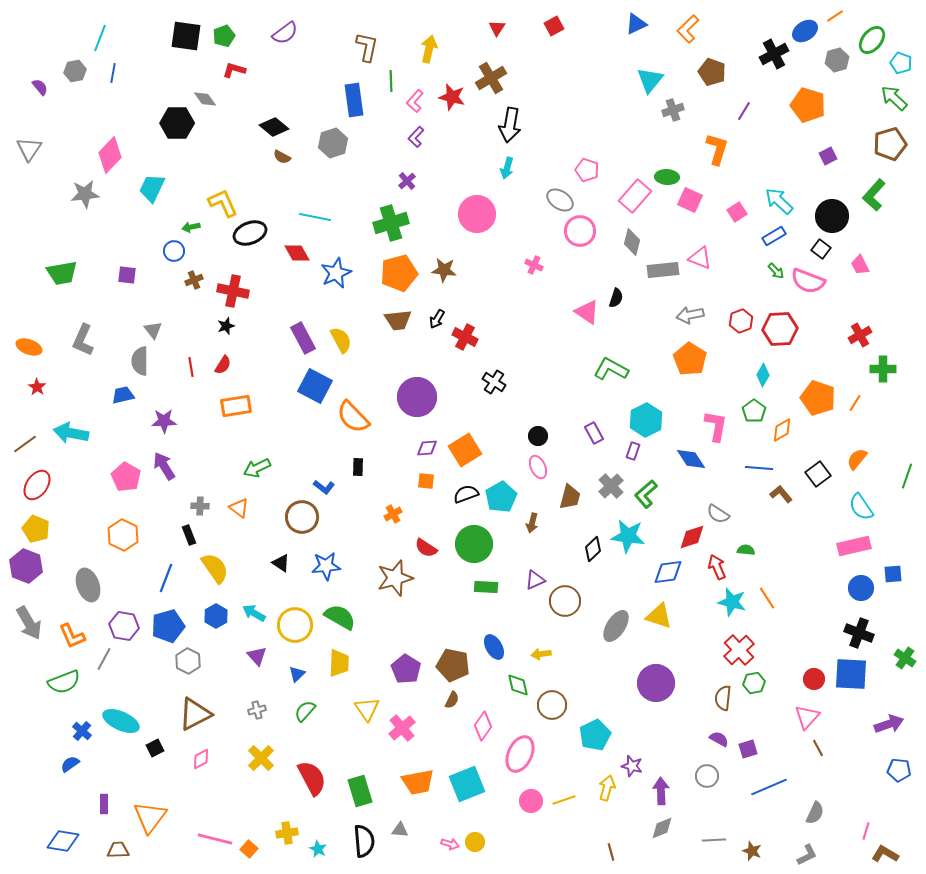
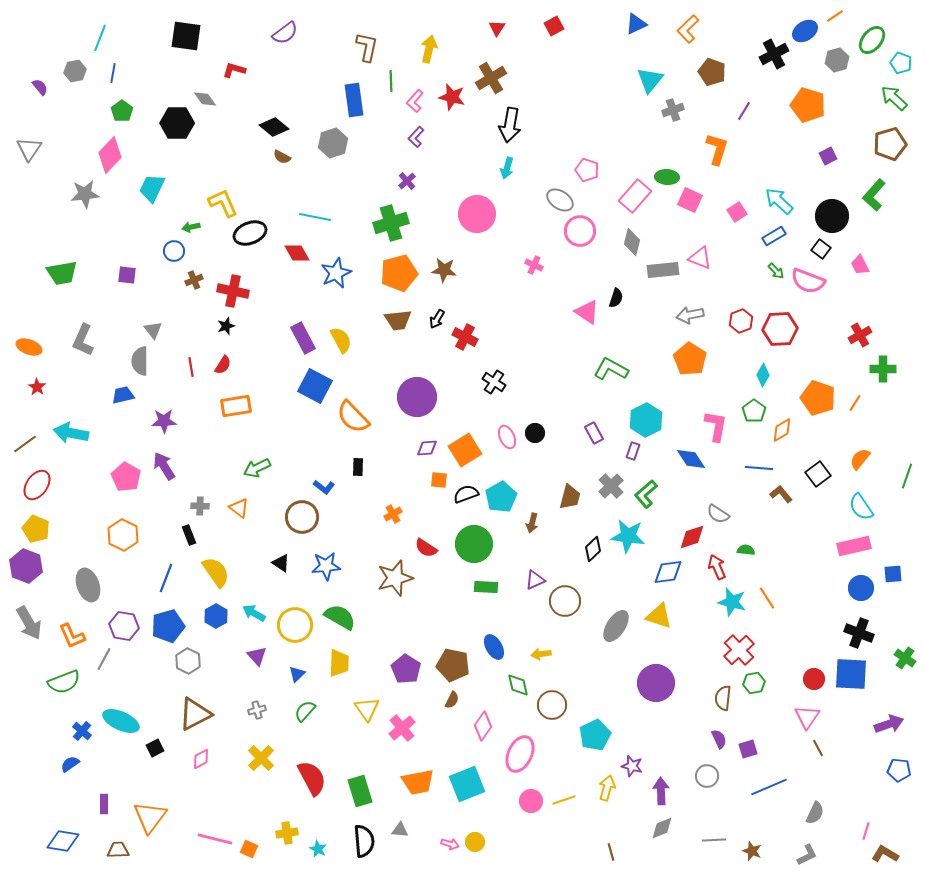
green pentagon at (224, 36): moved 102 px left, 75 px down; rotated 15 degrees counterclockwise
black circle at (538, 436): moved 3 px left, 3 px up
orange semicircle at (857, 459): moved 3 px right
pink ellipse at (538, 467): moved 31 px left, 30 px up
orange square at (426, 481): moved 13 px right, 1 px up
yellow semicircle at (215, 568): moved 1 px right, 4 px down
pink triangle at (807, 717): rotated 8 degrees counterclockwise
purple semicircle at (719, 739): rotated 36 degrees clockwise
orange square at (249, 849): rotated 18 degrees counterclockwise
